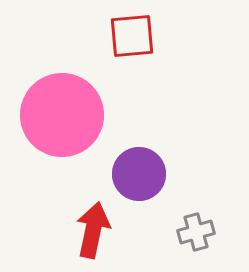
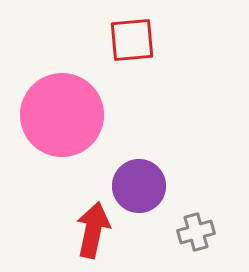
red square: moved 4 px down
purple circle: moved 12 px down
